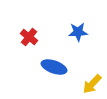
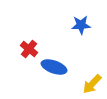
blue star: moved 3 px right, 7 px up
red cross: moved 12 px down
